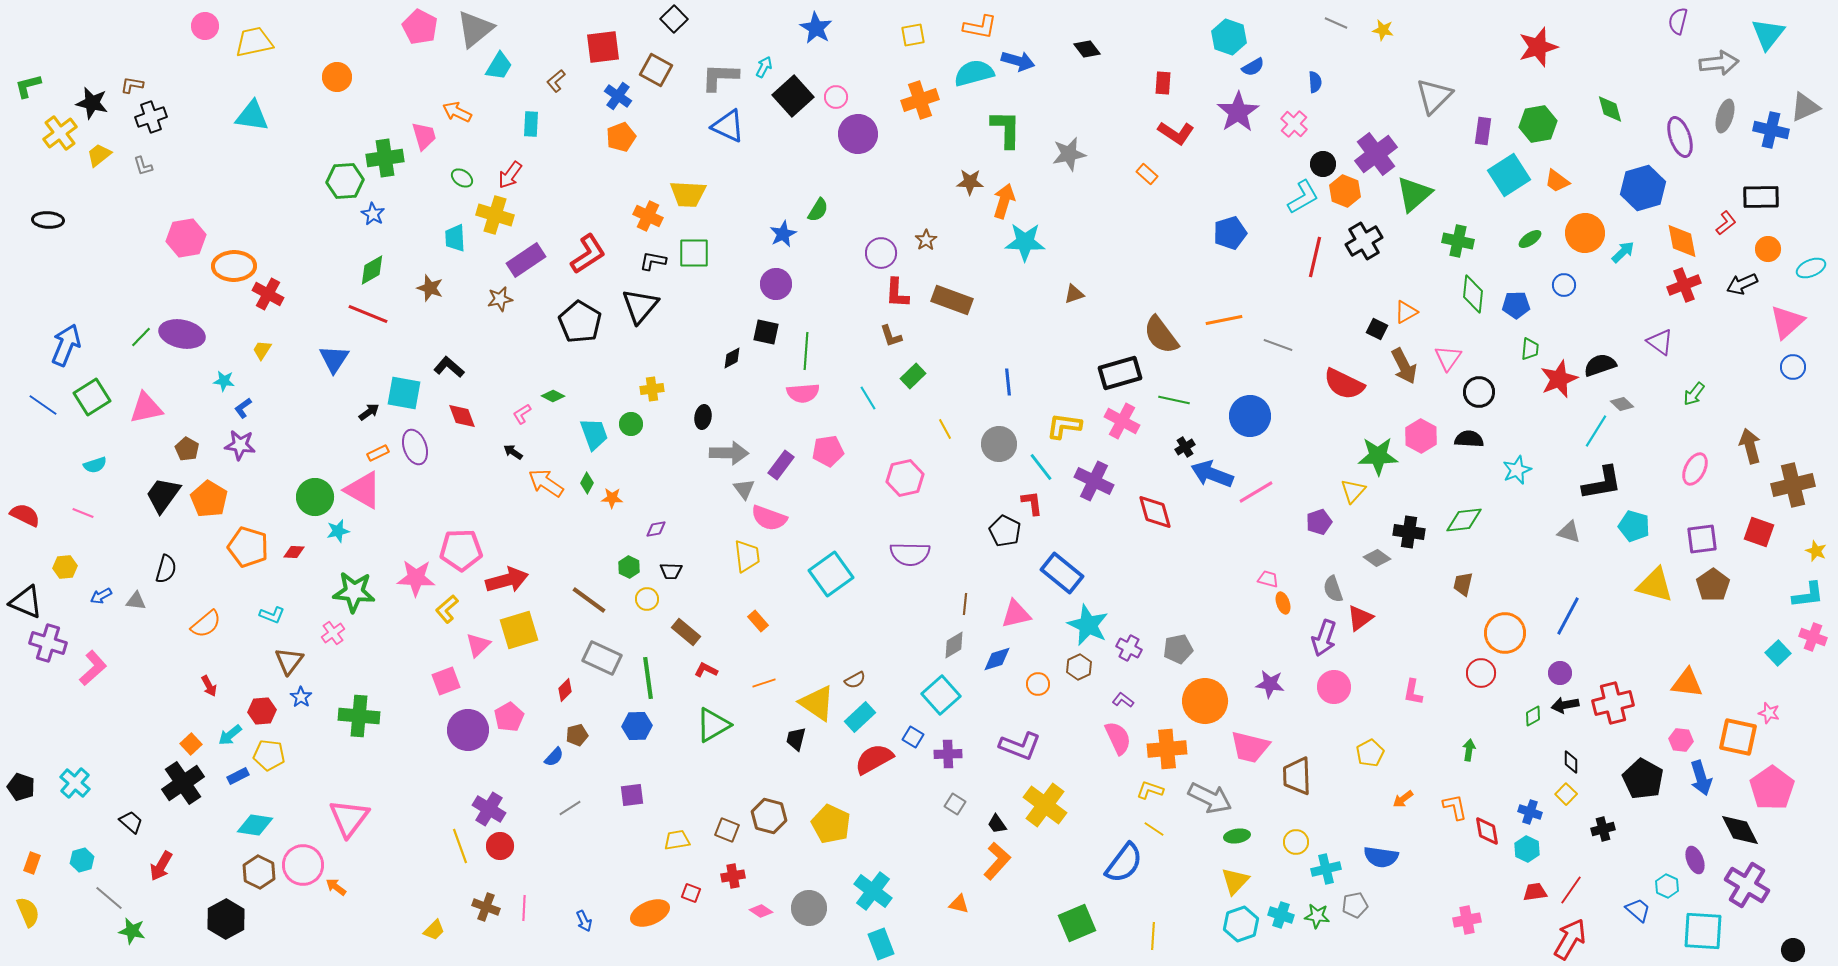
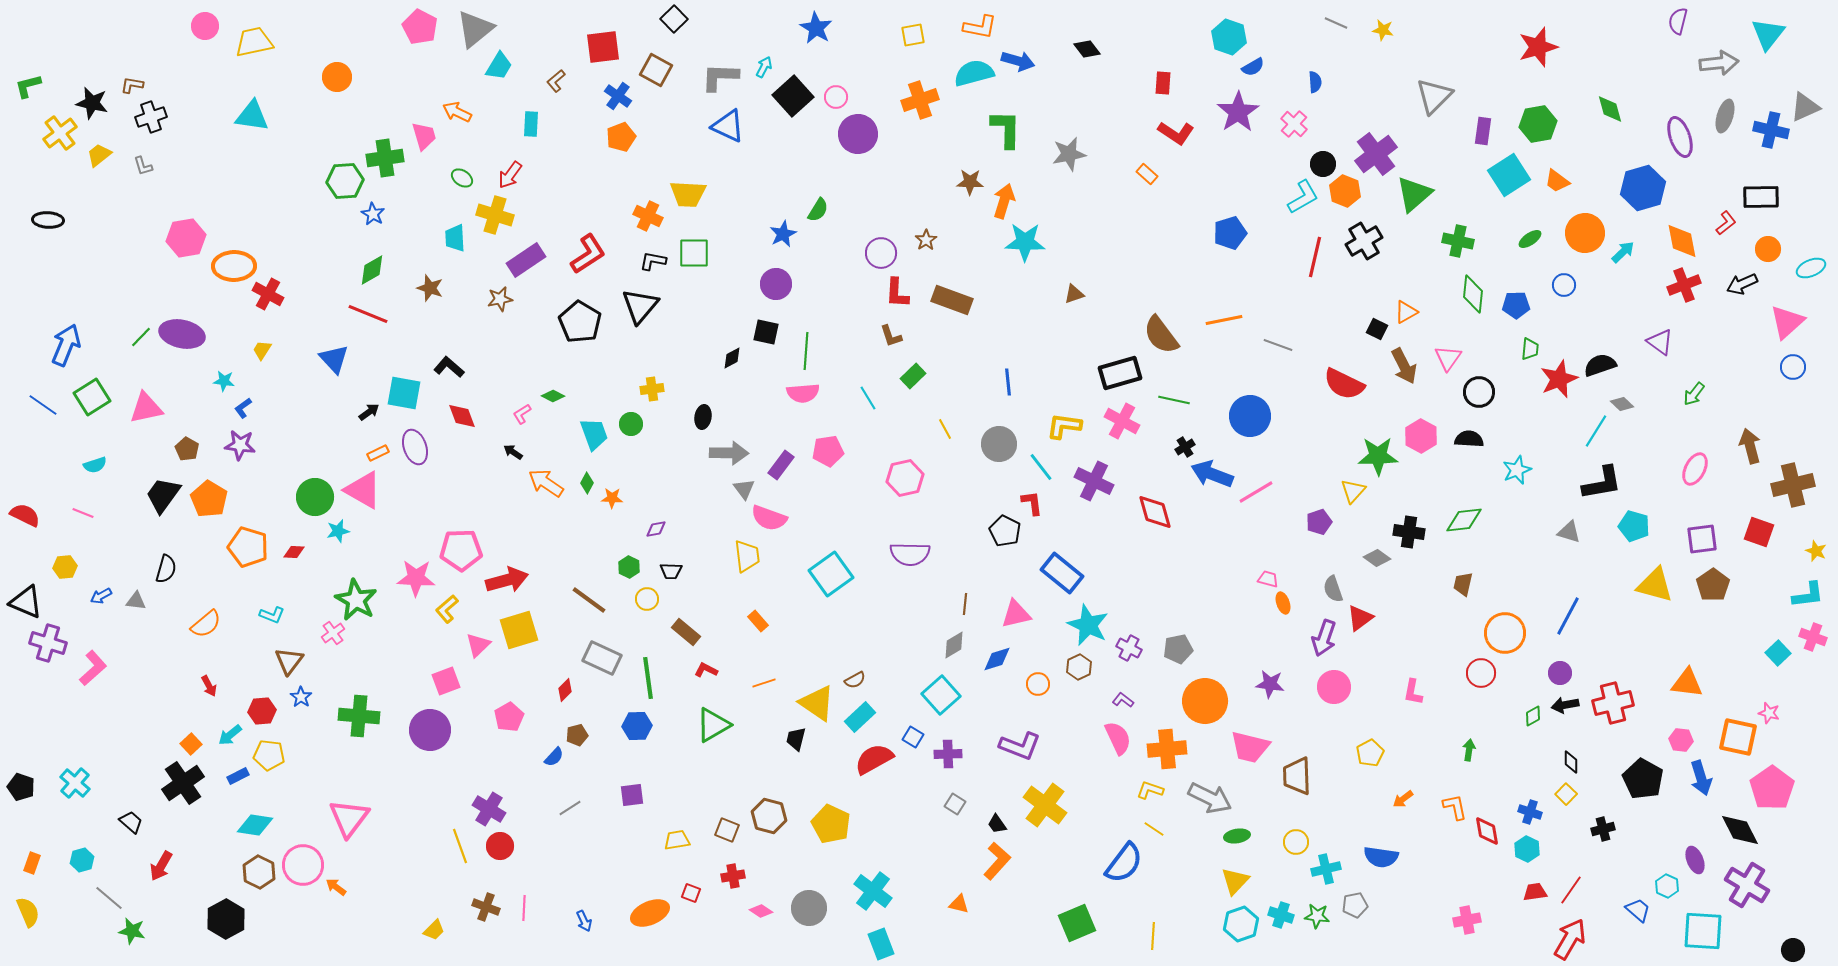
blue triangle at (334, 359): rotated 16 degrees counterclockwise
green star at (354, 592): moved 2 px right, 8 px down; rotated 24 degrees clockwise
purple circle at (468, 730): moved 38 px left
